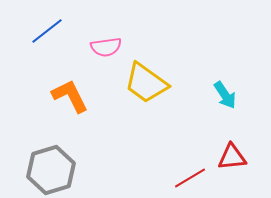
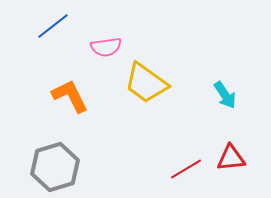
blue line: moved 6 px right, 5 px up
red triangle: moved 1 px left, 1 px down
gray hexagon: moved 4 px right, 3 px up
red line: moved 4 px left, 9 px up
